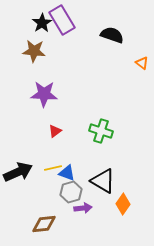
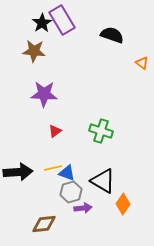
black arrow: rotated 20 degrees clockwise
